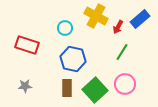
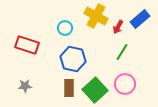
brown rectangle: moved 2 px right
